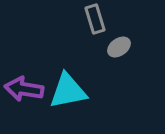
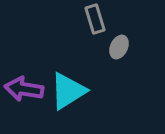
gray ellipse: rotated 30 degrees counterclockwise
cyan triangle: rotated 21 degrees counterclockwise
